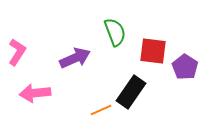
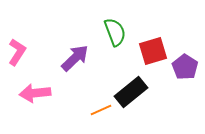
red square: rotated 24 degrees counterclockwise
purple arrow: rotated 20 degrees counterclockwise
black rectangle: rotated 16 degrees clockwise
